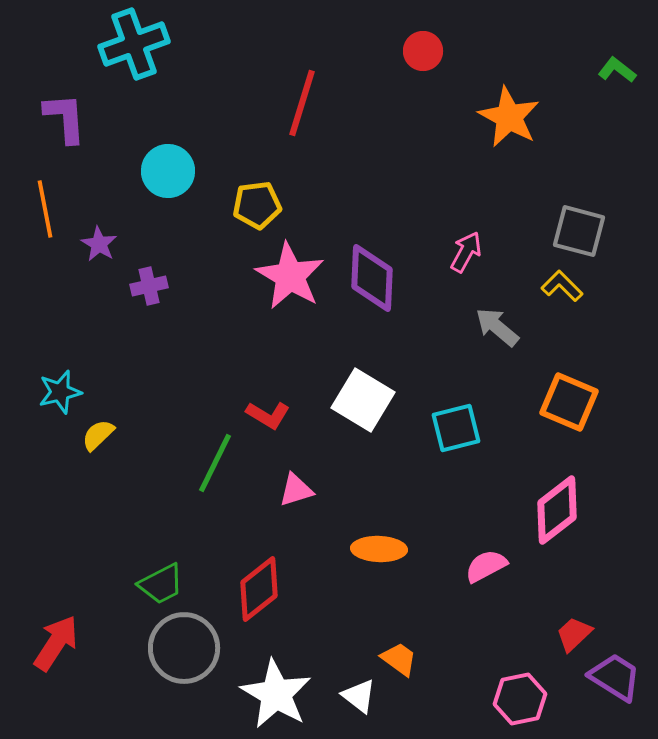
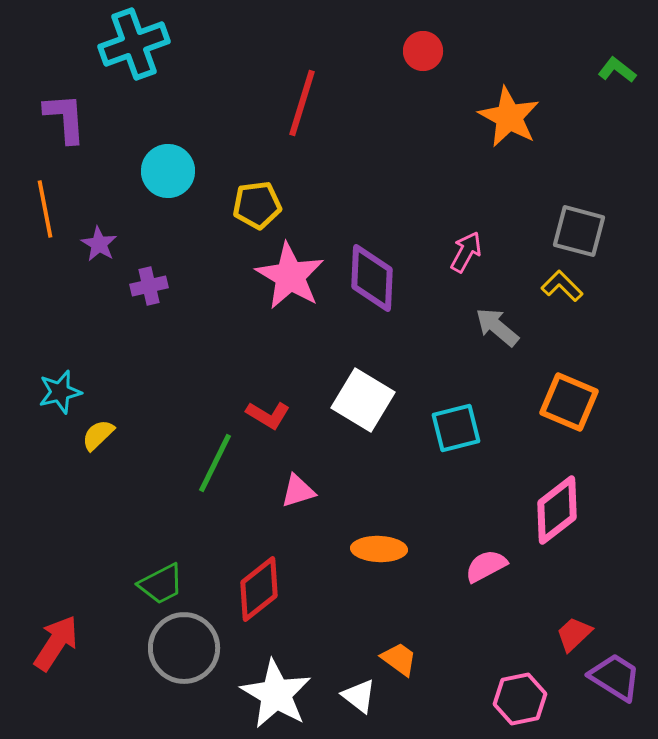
pink triangle: moved 2 px right, 1 px down
